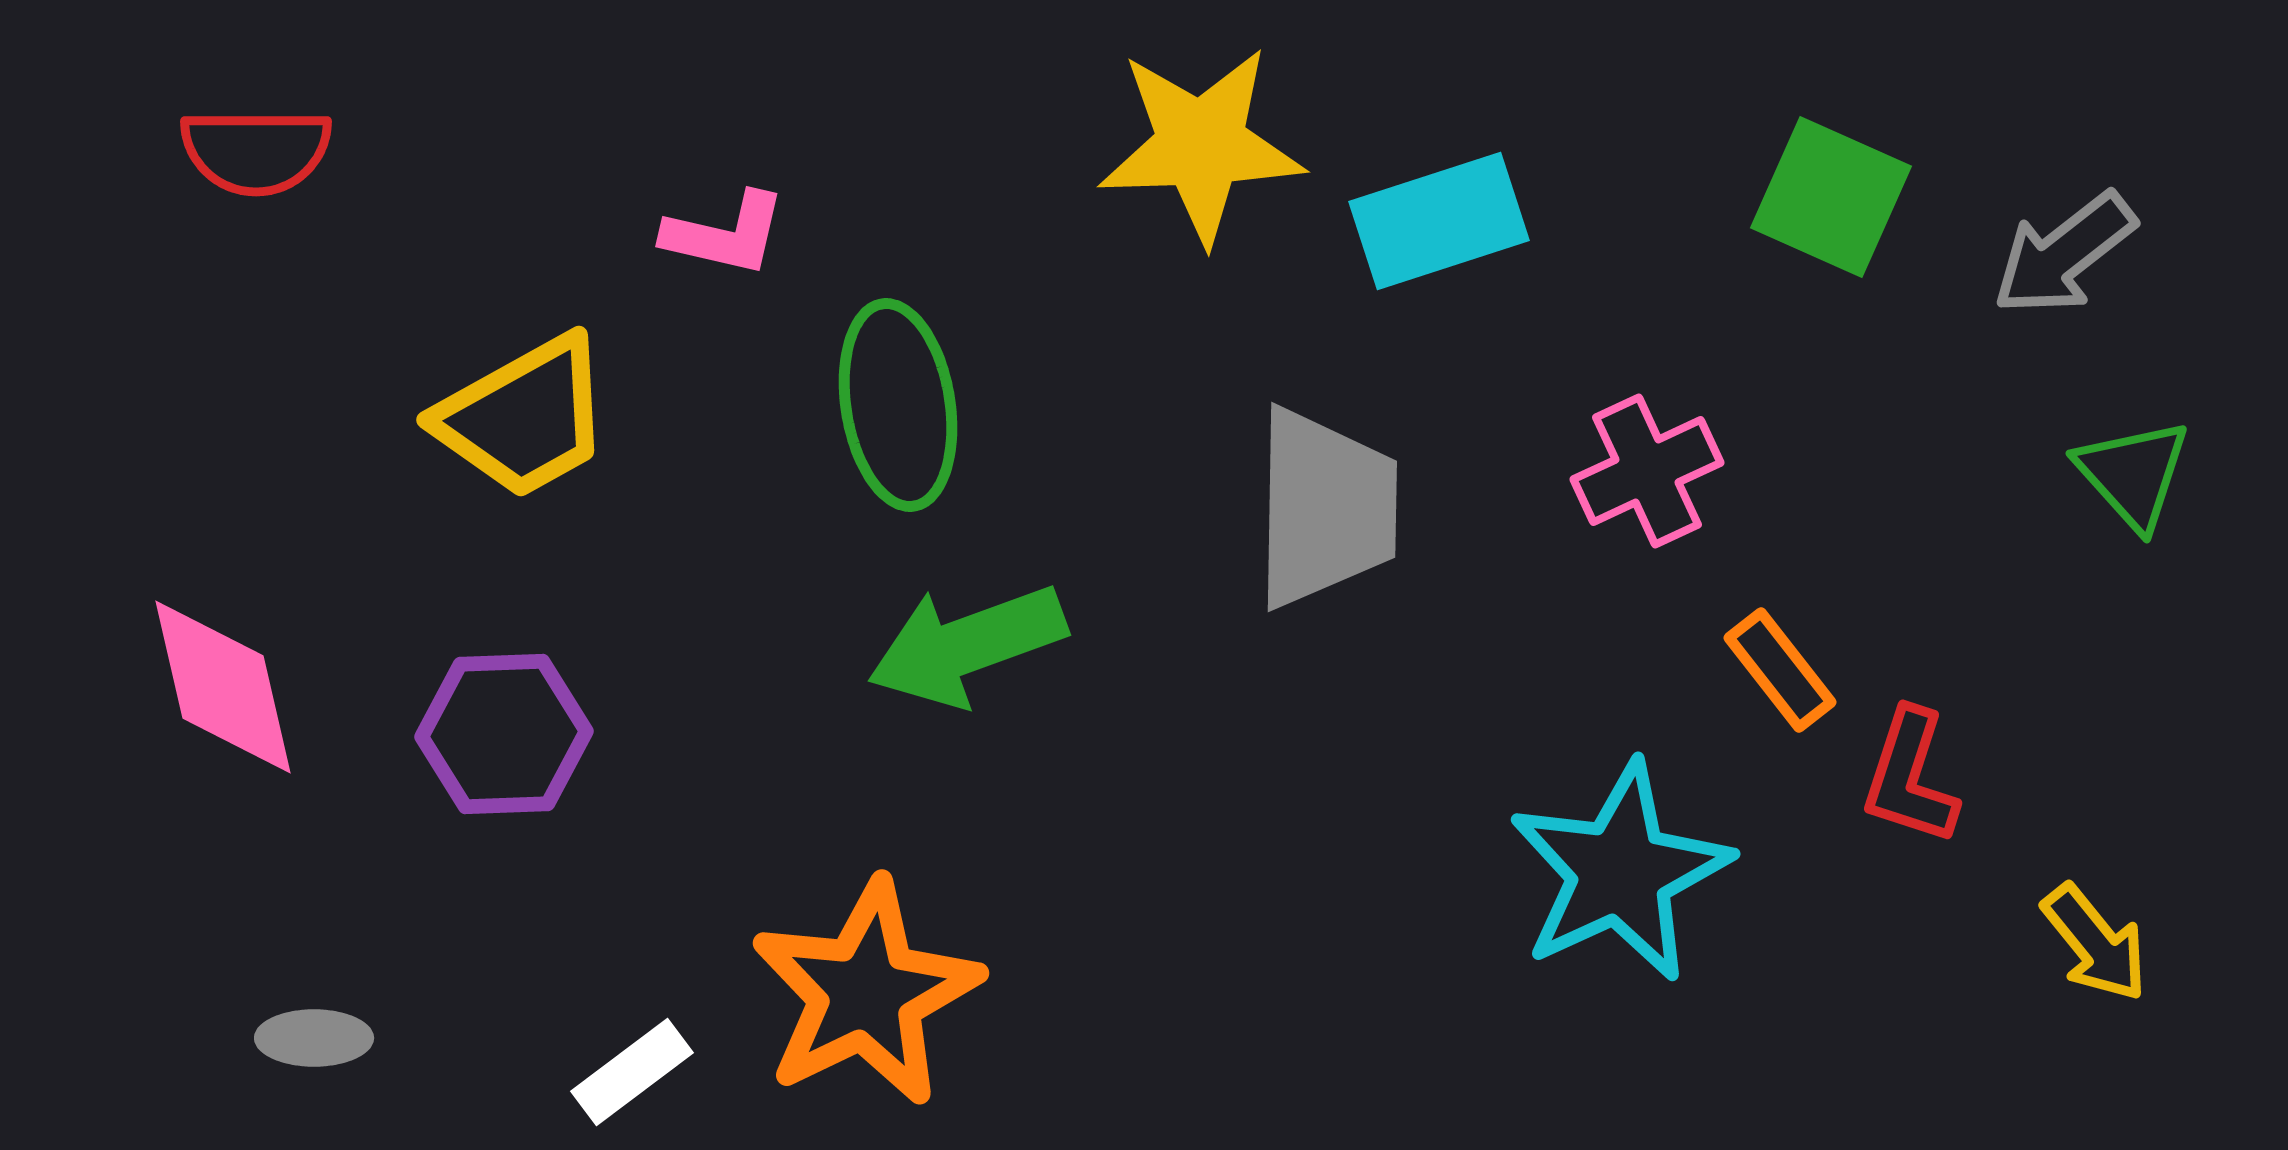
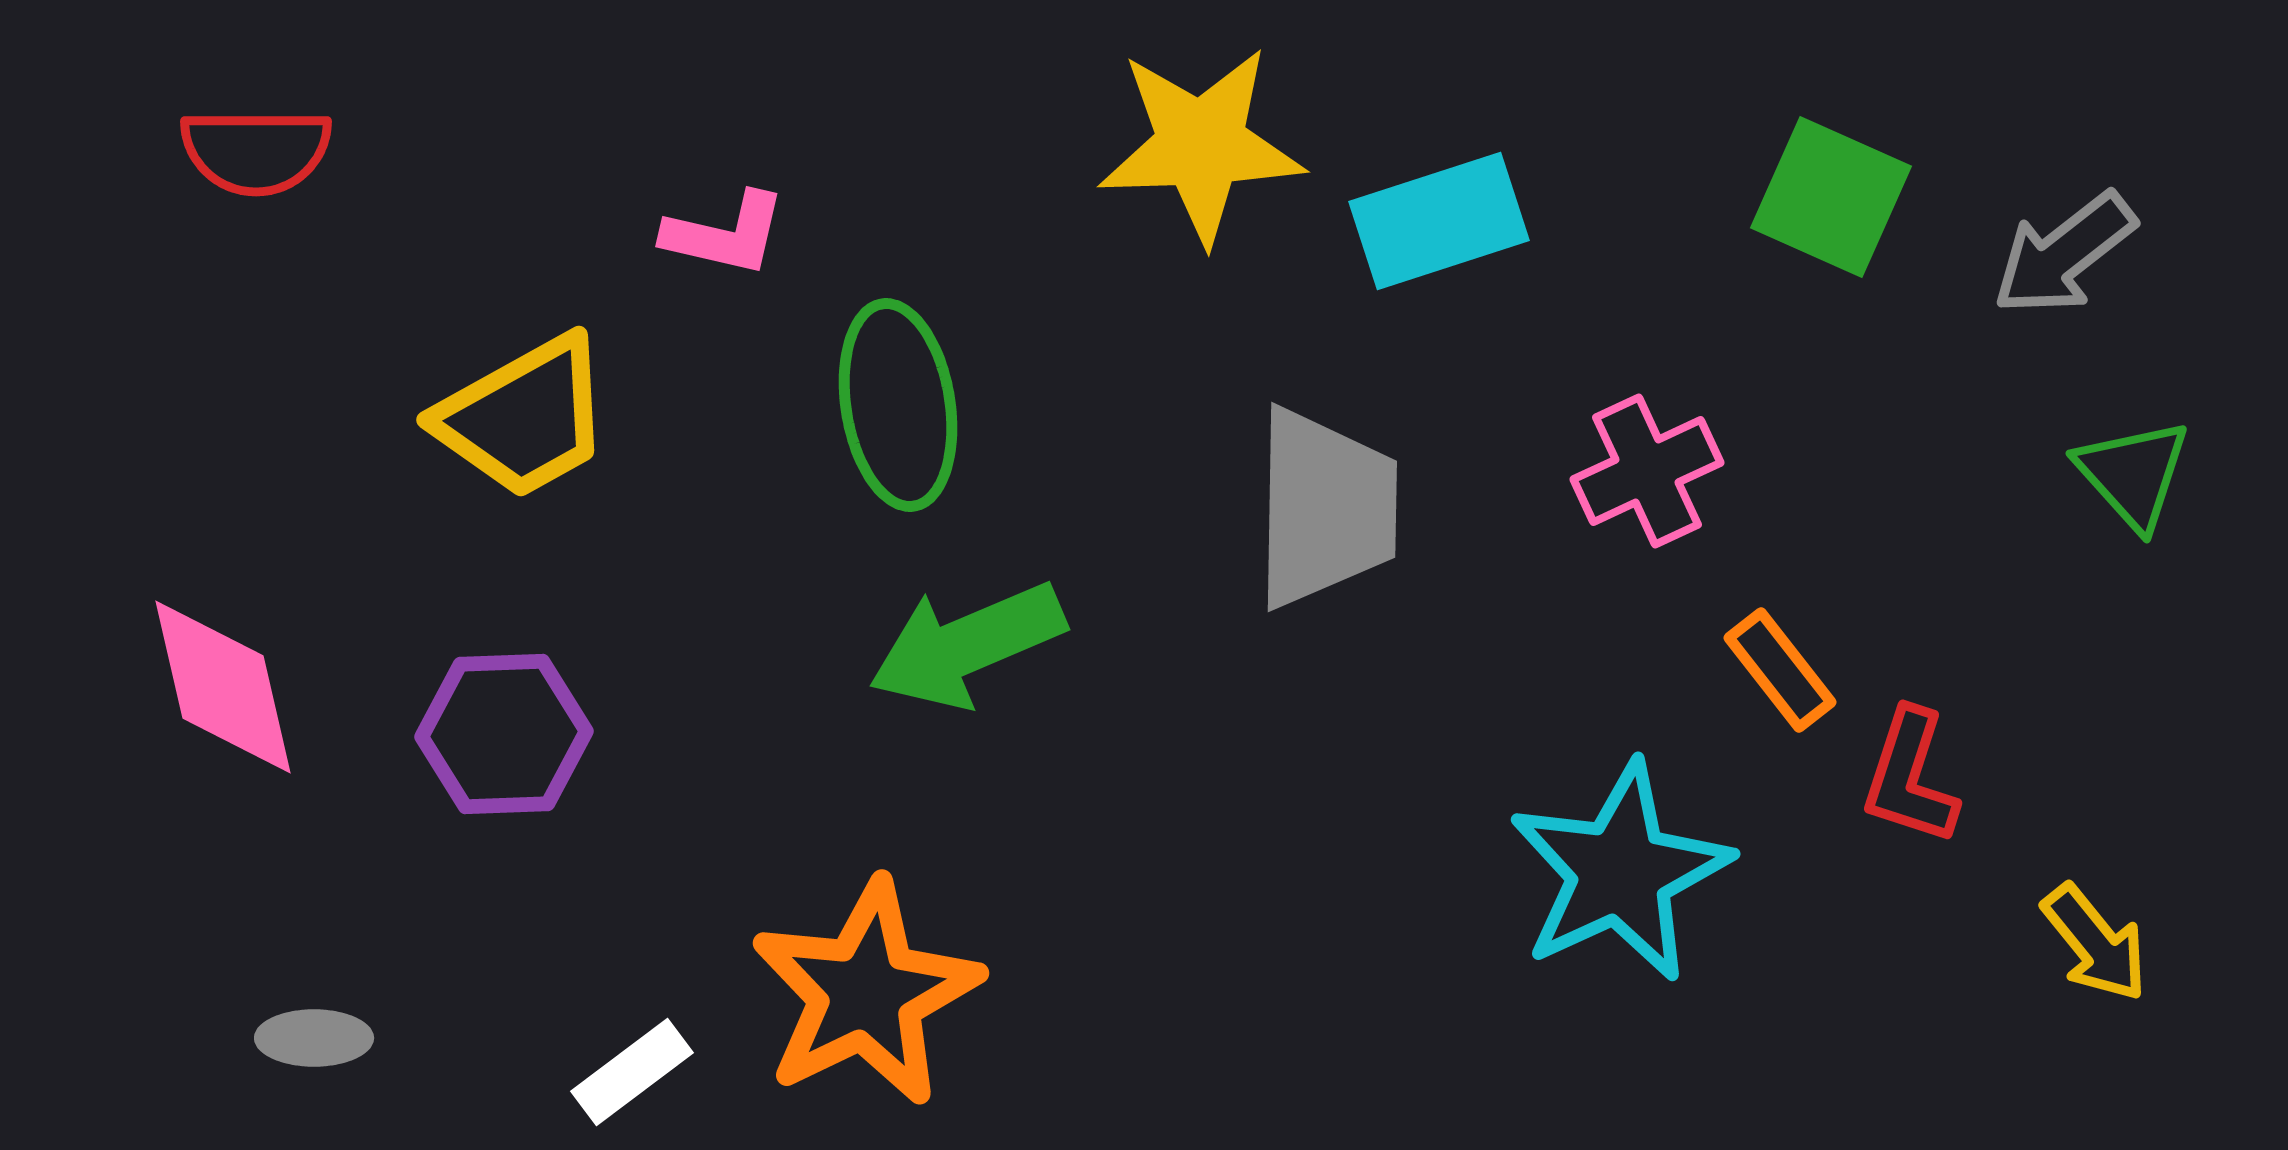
green arrow: rotated 3 degrees counterclockwise
